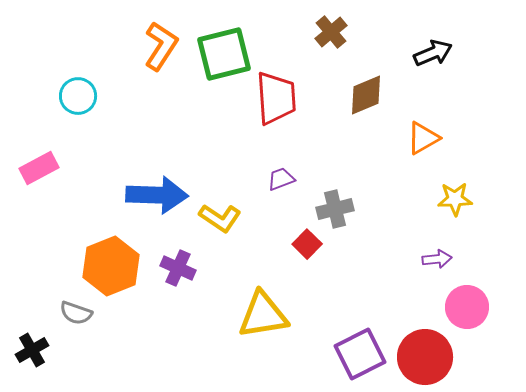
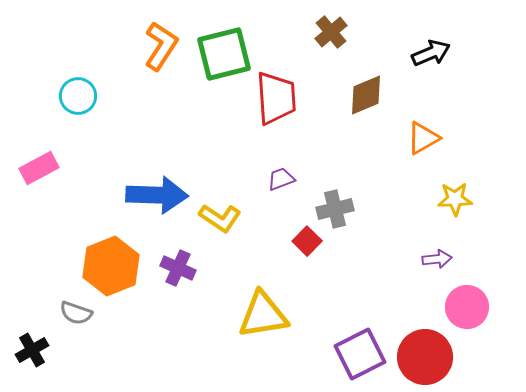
black arrow: moved 2 px left
red square: moved 3 px up
